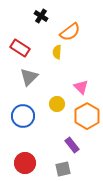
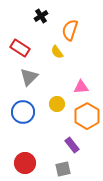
black cross: rotated 24 degrees clockwise
orange semicircle: moved 2 px up; rotated 145 degrees clockwise
yellow semicircle: rotated 40 degrees counterclockwise
pink triangle: rotated 49 degrees counterclockwise
blue circle: moved 4 px up
